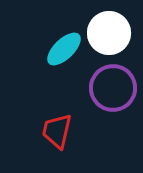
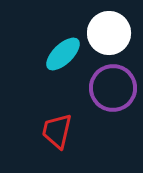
cyan ellipse: moved 1 px left, 5 px down
